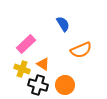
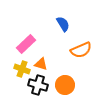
orange triangle: moved 2 px left; rotated 16 degrees counterclockwise
